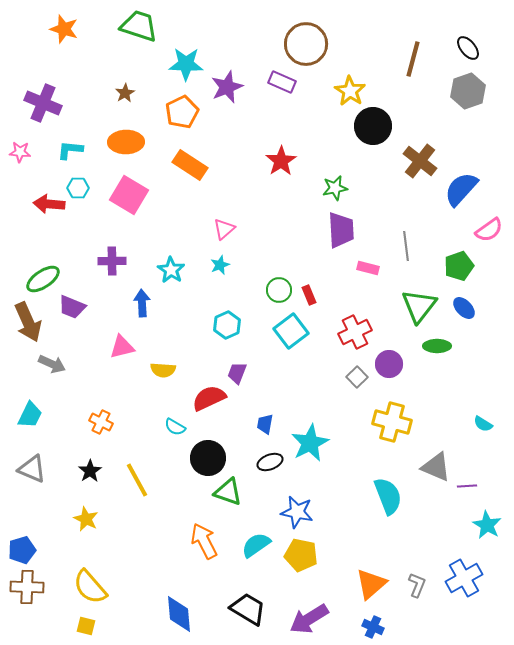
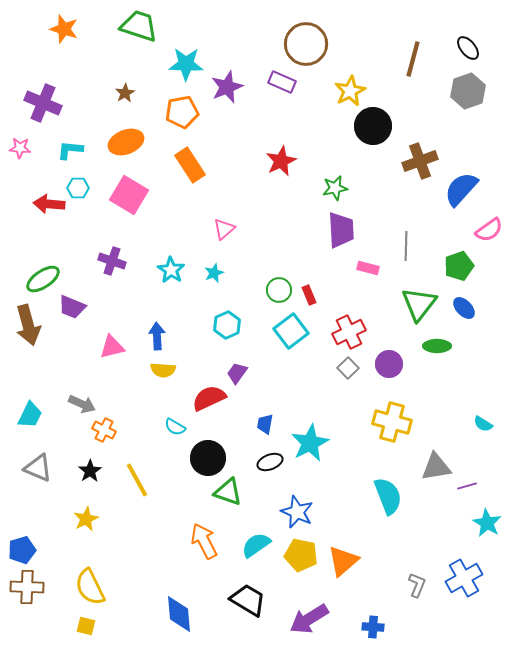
yellow star at (350, 91): rotated 12 degrees clockwise
orange pentagon at (182, 112): rotated 16 degrees clockwise
orange ellipse at (126, 142): rotated 20 degrees counterclockwise
pink star at (20, 152): moved 4 px up
red star at (281, 161): rotated 8 degrees clockwise
brown cross at (420, 161): rotated 32 degrees clockwise
orange rectangle at (190, 165): rotated 24 degrees clockwise
gray line at (406, 246): rotated 8 degrees clockwise
purple cross at (112, 261): rotated 20 degrees clockwise
cyan star at (220, 265): moved 6 px left, 8 px down
blue arrow at (142, 303): moved 15 px right, 33 px down
green triangle at (419, 306): moved 2 px up
brown arrow at (28, 322): moved 3 px down; rotated 9 degrees clockwise
red cross at (355, 332): moved 6 px left
pink triangle at (122, 347): moved 10 px left
gray arrow at (52, 364): moved 30 px right, 40 px down
purple trapezoid at (237, 373): rotated 15 degrees clockwise
gray square at (357, 377): moved 9 px left, 9 px up
orange cross at (101, 422): moved 3 px right, 8 px down
gray triangle at (436, 467): rotated 32 degrees counterclockwise
gray triangle at (32, 469): moved 6 px right, 1 px up
purple line at (467, 486): rotated 12 degrees counterclockwise
blue star at (297, 512): rotated 12 degrees clockwise
yellow star at (86, 519): rotated 20 degrees clockwise
cyan star at (487, 525): moved 2 px up
orange triangle at (371, 584): moved 28 px left, 23 px up
yellow semicircle at (90, 587): rotated 15 degrees clockwise
black trapezoid at (248, 609): moved 9 px up
blue cross at (373, 627): rotated 20 degrees counterclockwise
